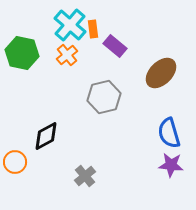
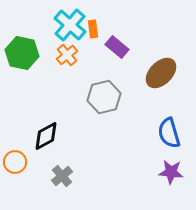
purple rectangle: moved 2 px right, 1 px down
purple star: moved 7 px down
gray cross: moved 23 px left
